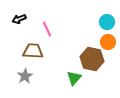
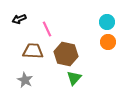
brown hexagon: moved 26 px left, 5 px up
gray star: moved 4 px down; rotated 14 degrees counterclockwise
